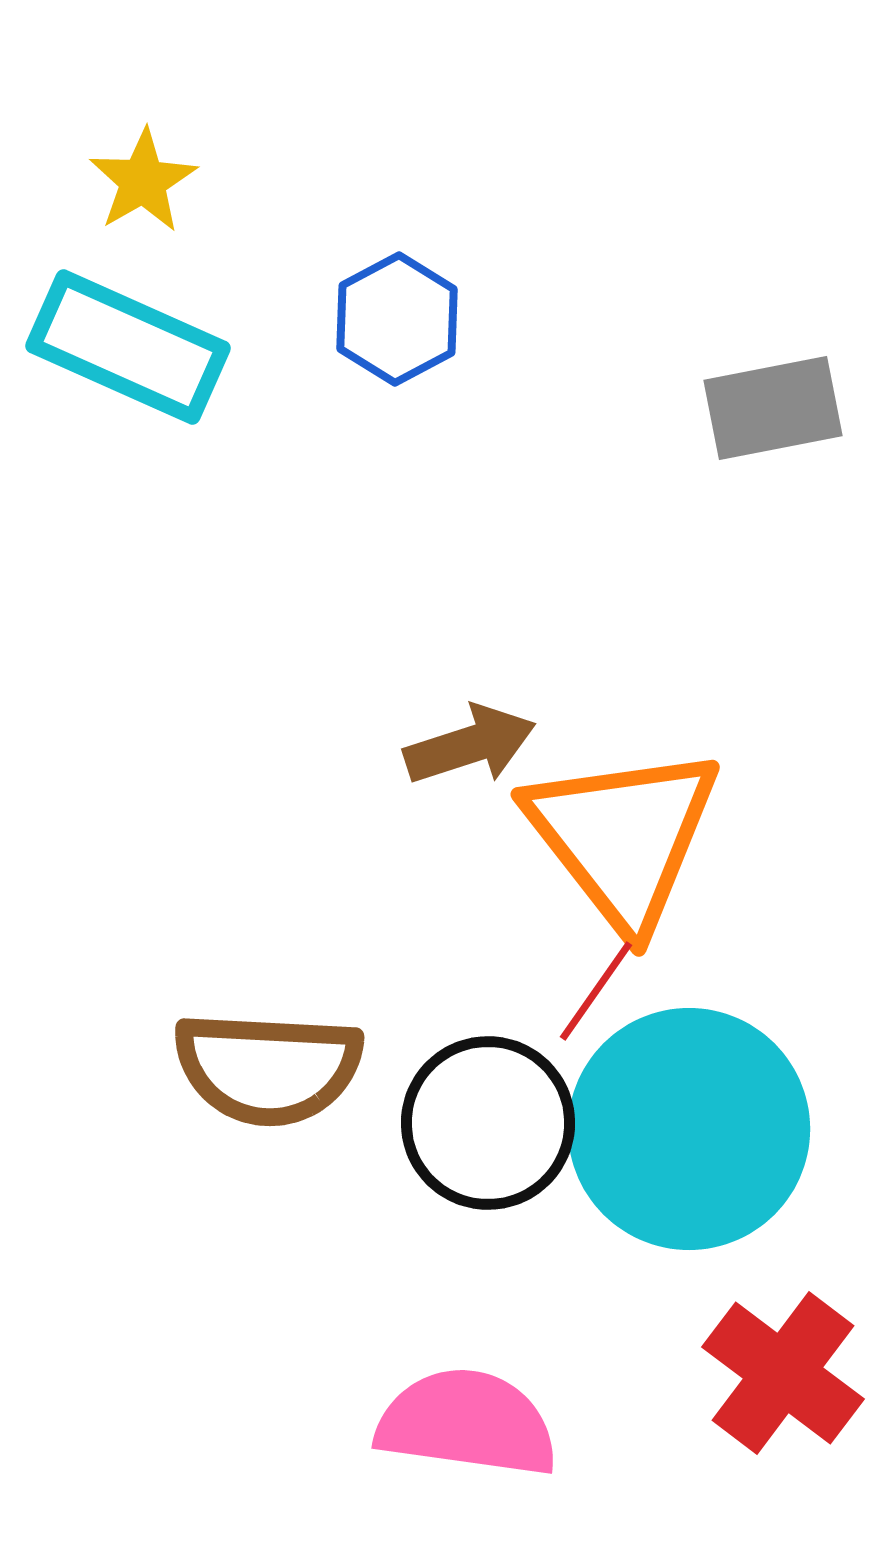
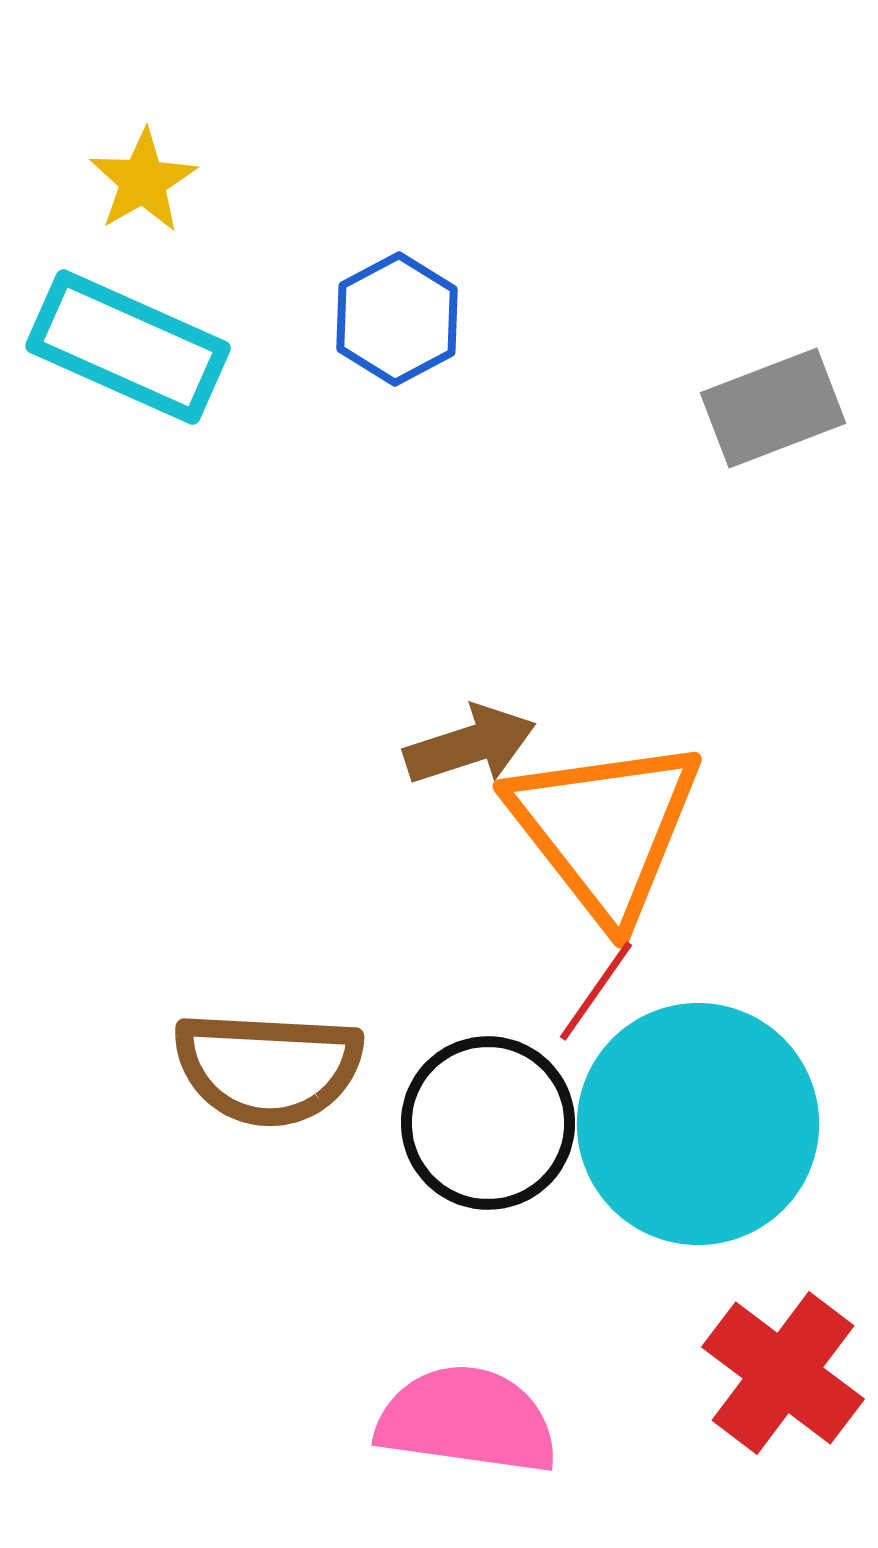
gray rectangle: rotated 10 degrees counterclockwise
orange triangle: moved 18 px left, 8 px up
cyan circle: moved 9 px right, 5 px up
pink semicircle: moved 3 px up
